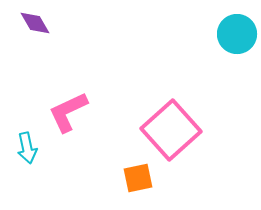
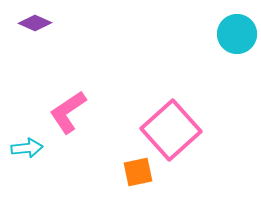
purple diamond: rotated 36 degrees counterclockwise
pink L-shape: rotated 9 degrees counterclockwise
cyan arrow: rotated 84 degrees counterclockwise
orange square: moved 6 px up
